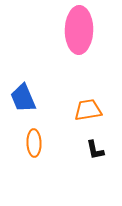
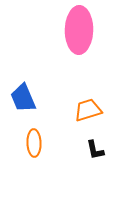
orange trapezoid: rotated 8 degrees counterclockwise
